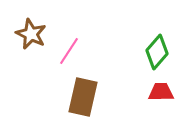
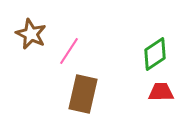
green diamond: moved 2 px left, 2 px down; rotated 16 degrees clockwise
brown rectangle: moved 3 px up
